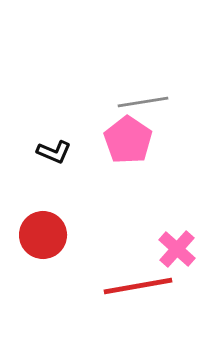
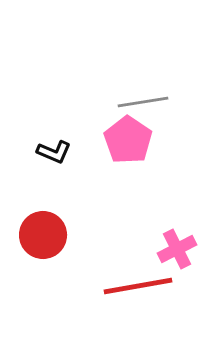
pink cross: rotated 21 degrees clockwise
